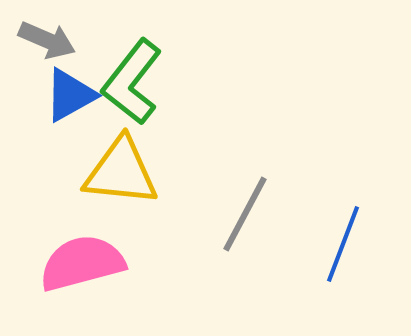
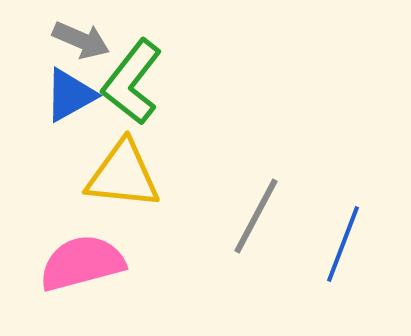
gray arrow: moved 34 px right
yellow triangle: moved 2 px right, 3 px down
gray line: moved 11 px right, 2 px down
